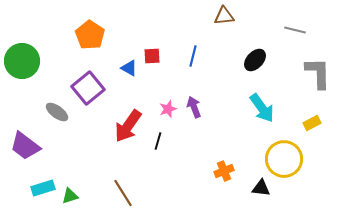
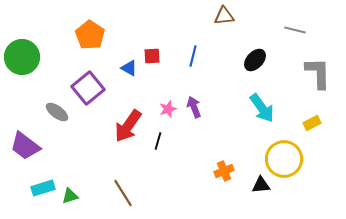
green circle: moved 4 px up
black triangle: moved 3 px up; rotated 12 degrees counterclockwise
